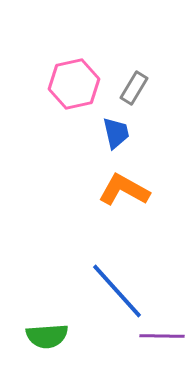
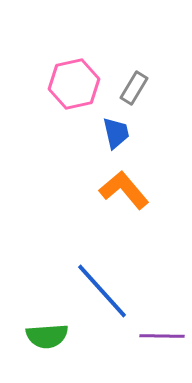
orange L-shape: rotated 21 degrees clockwise
blue line: moved 15 px left
